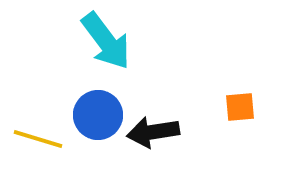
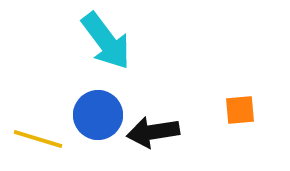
orange square: moved 3 px down
